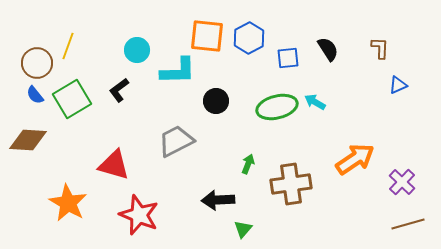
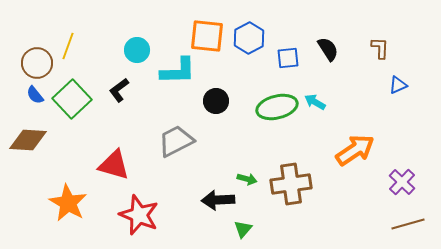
green square: rotated 12 degrees counterclockwise
orange arrow: moved 9 px up
green arrow: moved 1 px left, 15 px down; rotated 84 degrees clockwise
